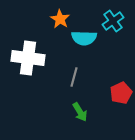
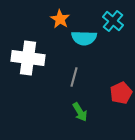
cyan cross: rotated 15 degrees counterclockwise
